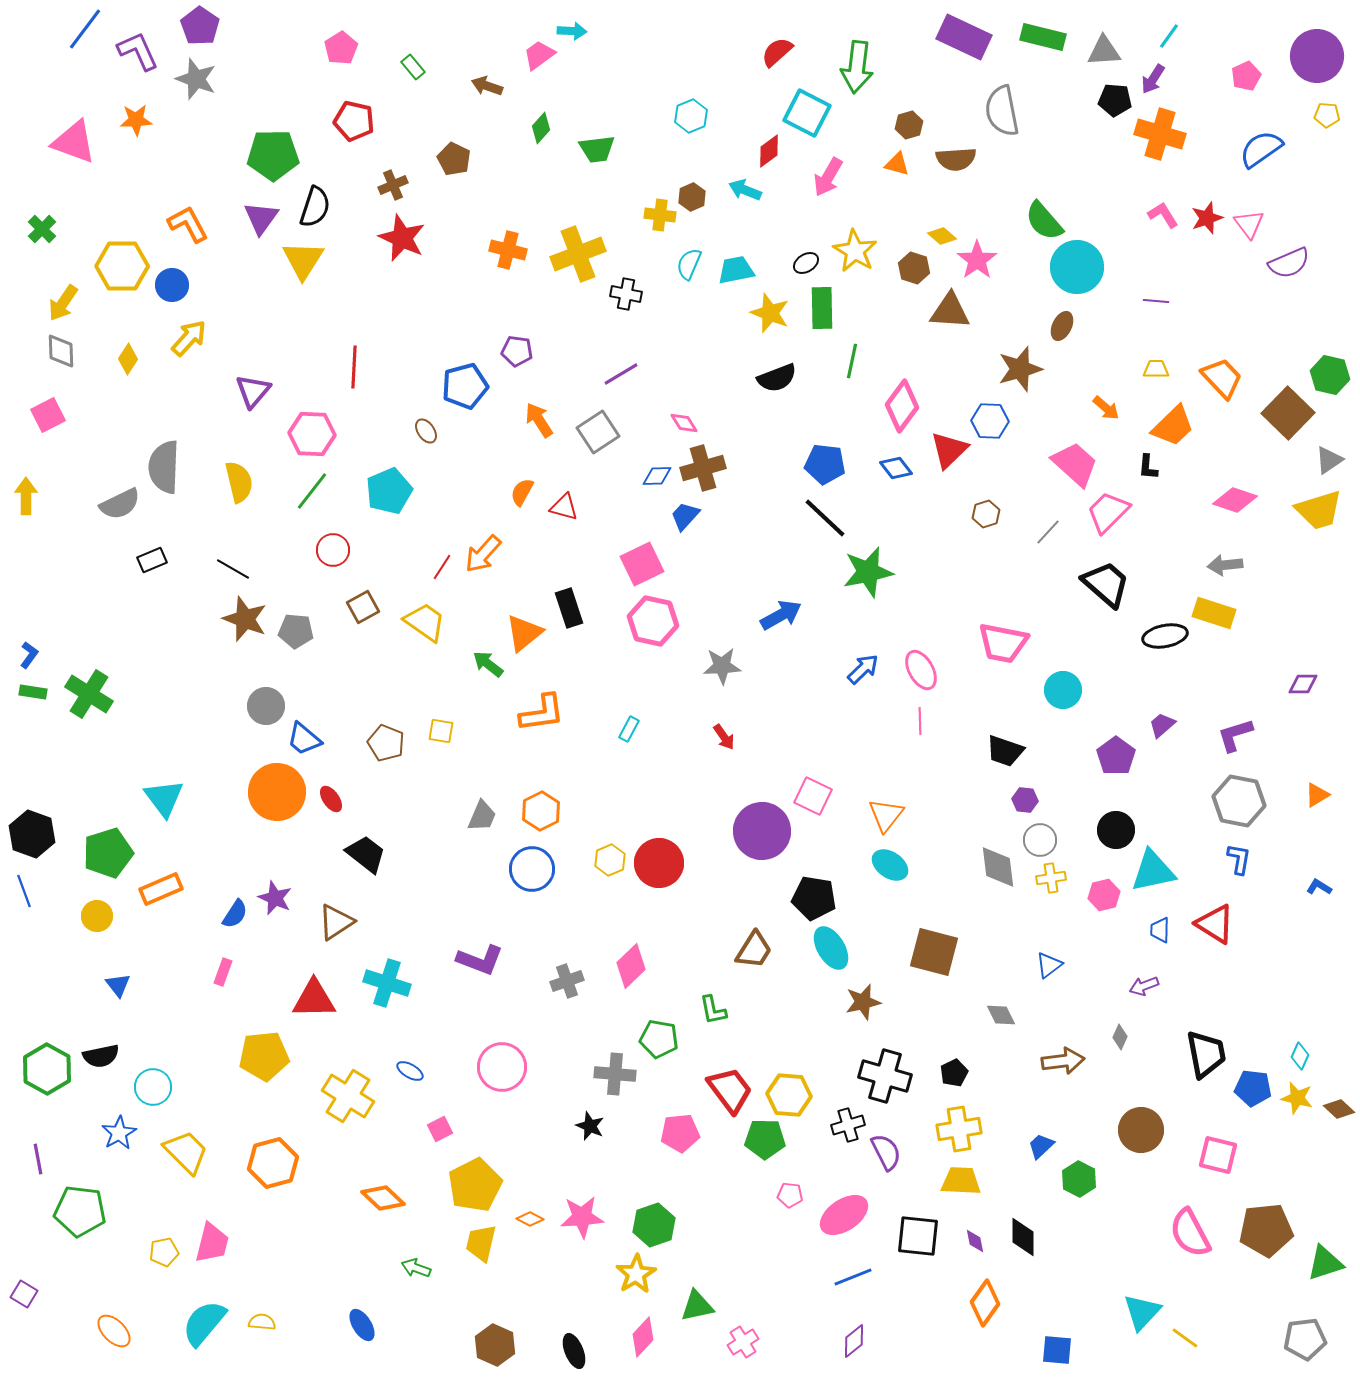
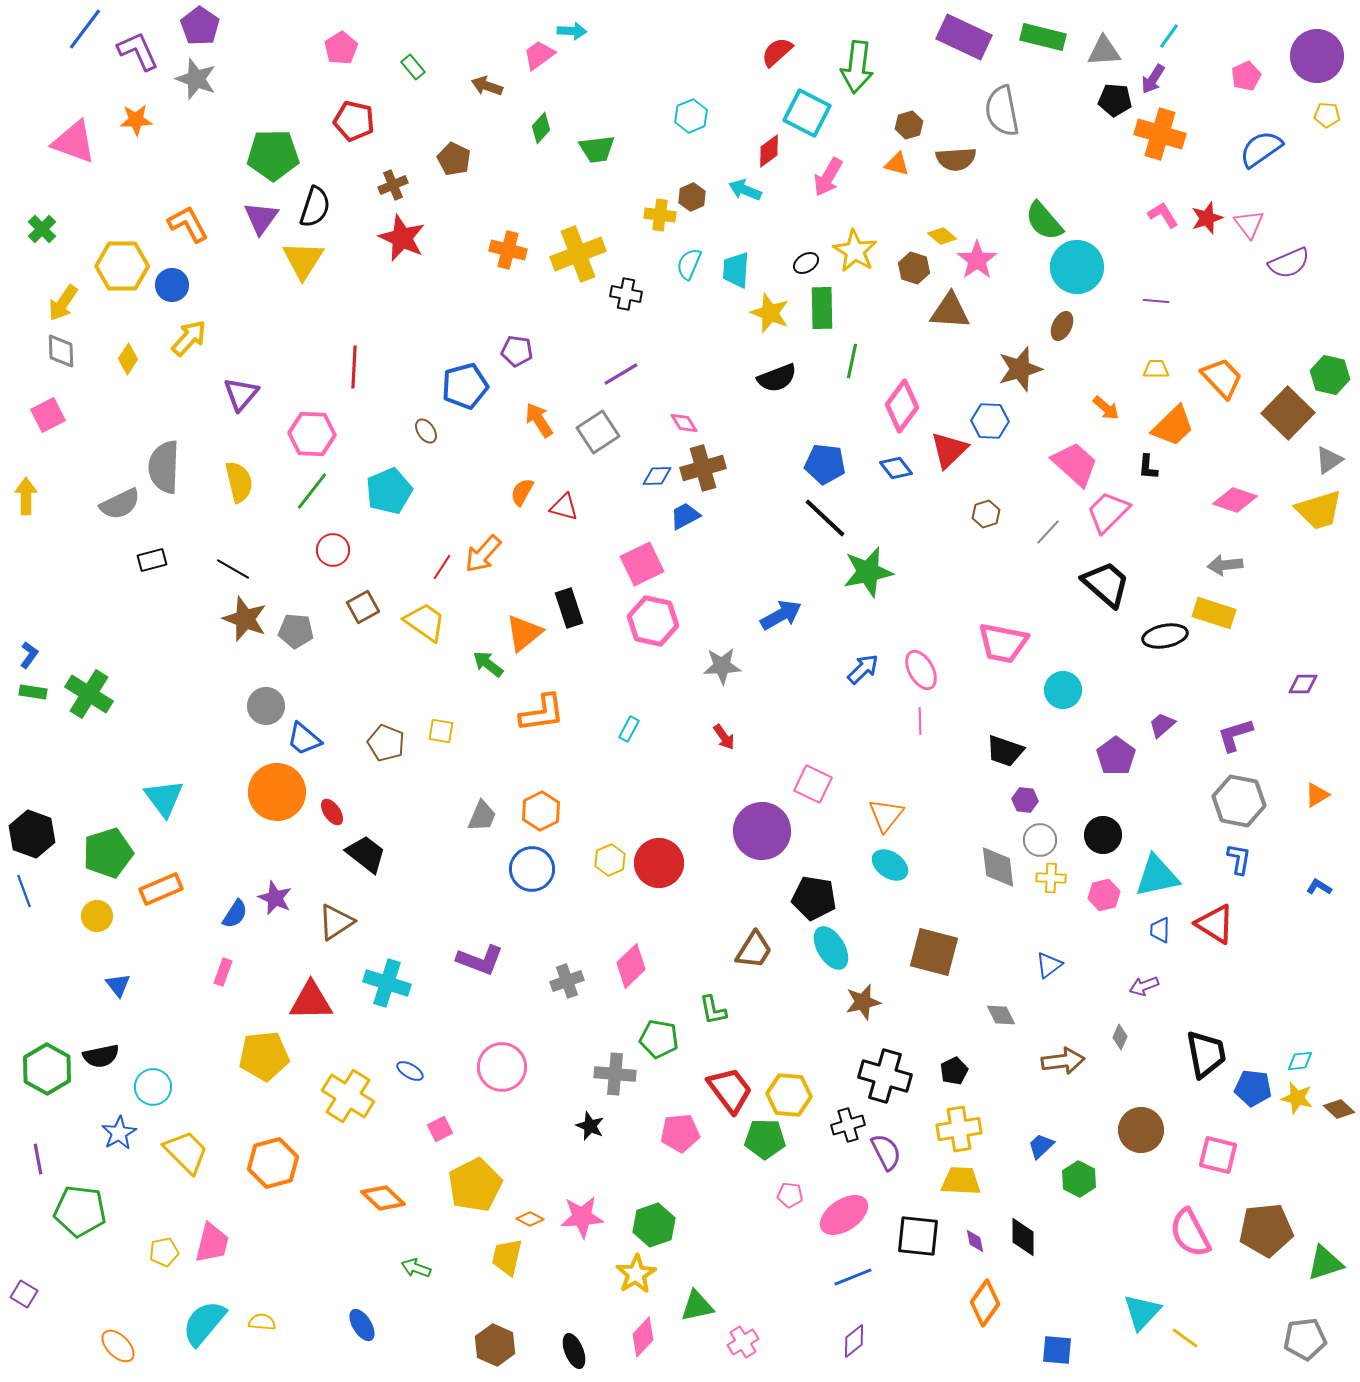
cyan trapezoid at (736, 270): rotated 75 degrees counterclockwise
purple triangle at (253, 391): moved 12 px left, 3 px down
blue trapezoid at (685, 516): rotated 20 degrees clockwise
black rectangle at (152, 560): rotated 8 degrees clockwise
pink square at (813, 796): moved 12 px up
red ellipse at (331, 799): moved 1 px right, 13 px down
black circle at (1116, 830): moved 13 px left, 5 px down
cyan triangle at (1153, 871): moved 4 px right, 5 px down
yellow cross at (1051, 878): rotated 12 degrees clockwise
red triangle at (314, 999): moved 3 px left, 2 px down
cyan diamond at (1300, 1056): moved 5 px down; rotated 60 degrees clockwise
black pentagon at (954, 1073): moved 2 px up
yellow trapezoid at (481, 1243): moved 26 px right, 14 px down
orange ellipse at (114, 1331): moved 4 px right, 15 px down
